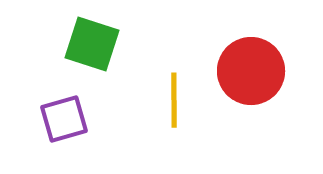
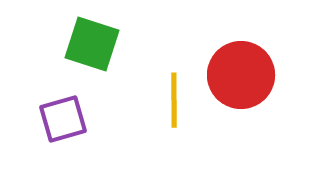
red circle: moved 10 px left, 4 px down
purple square: moved 1 px left
